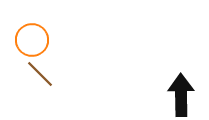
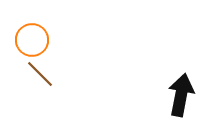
black arrow: rotated 12 degrees clockwise
